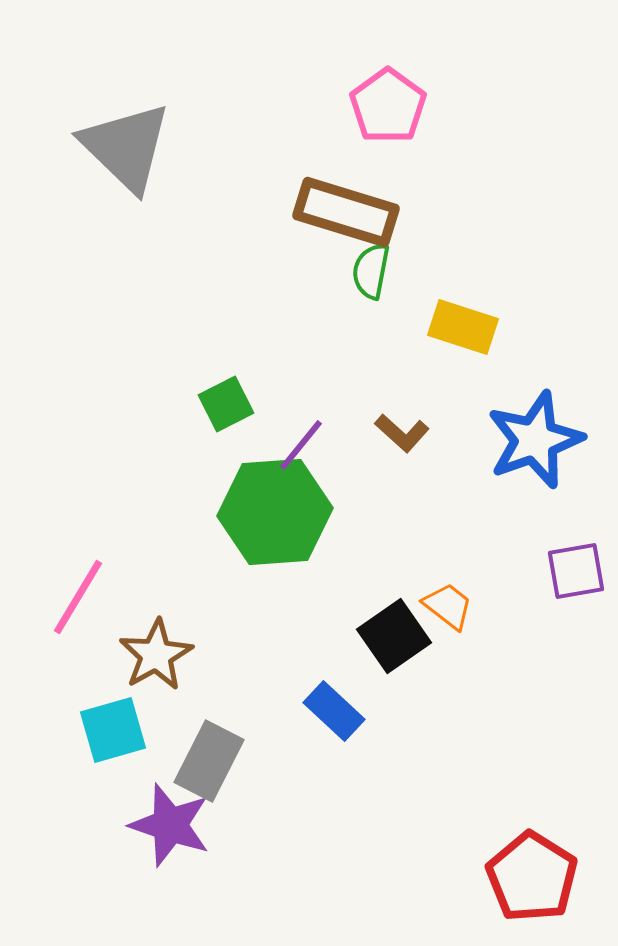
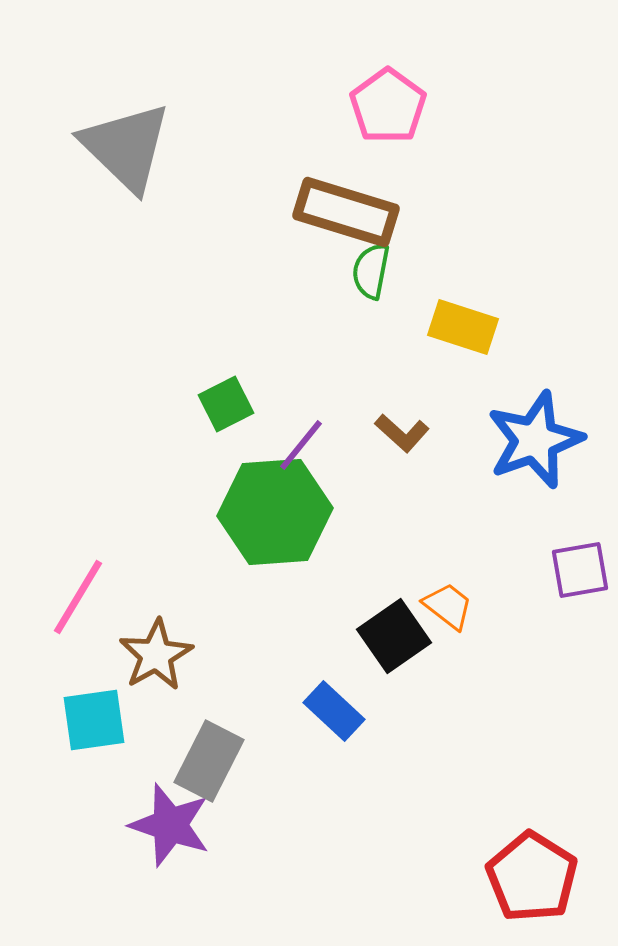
purple square: moved 4 px right, 1 px up
cyan square: moved 19 px left, 10 px up; rotated 8 degrees clockwise
